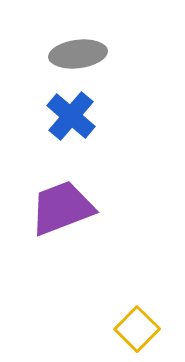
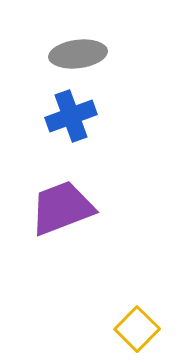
blue cross: rotated 30 degrees clockwise
